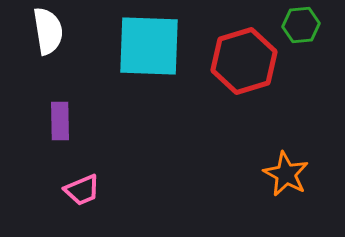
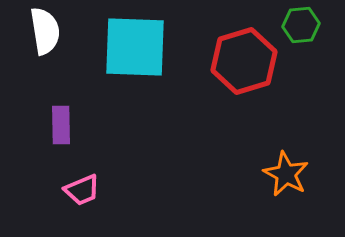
white semicircle: moved 3 px left
cyan square: moved 14 px left, 1 px down
purple rectangle: moved 1 px right, 4 px down
